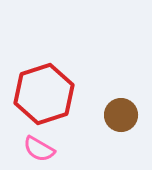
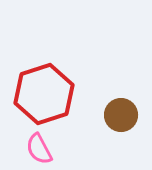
pink semicircle: rotated 32 degrees clockwise
